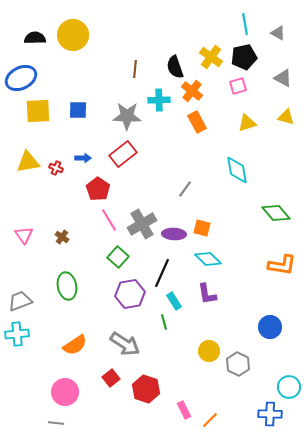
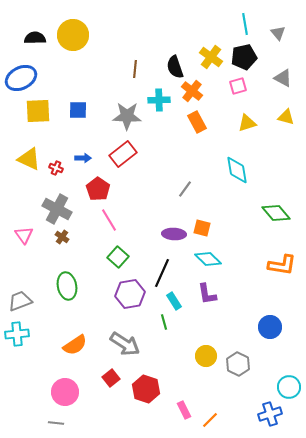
gray triangle at (278, 33): rotated 21 degrees clockwise
yellow triangle at (28, 162): moved 1 px right, 3 px up; rotated 35 degrees clockwise
gray cross at (142, 224): moved 85 px left, 15 px up; rotated 32 degrees counterclockwise
yellow circle at (209, 351): moved 3 px left, 5 px down
blue cross at (270, 414): rotated 20 degrees counterclockwise
